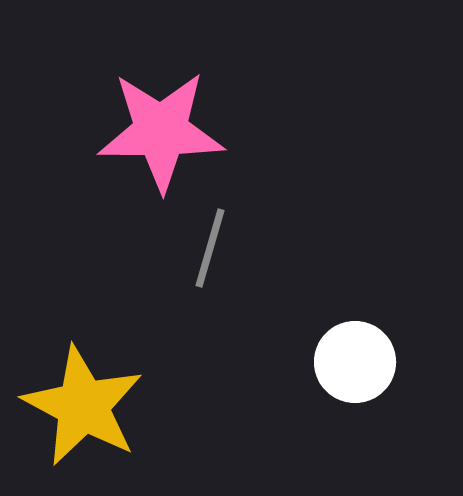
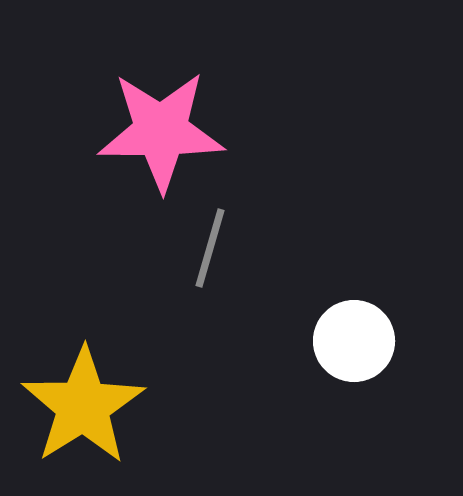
white circle: moved 1 px left, 21 px up
yellow star: rotated 12 degrees clockwise
